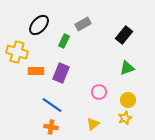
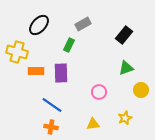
green rectangle: moved 5 px right, 4 px down
green triangle: moved 1 px left
purple rectangle: rotated 24 degrees counterclockwise
yellow circle: moved 13 px right, 10 px up
yellow triangle: rotated 32 degrees clockwise
